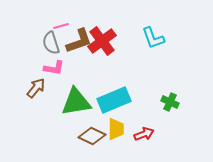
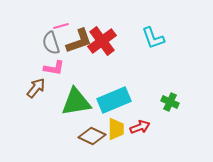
red arrow: moved 4 px left, 7 px up
